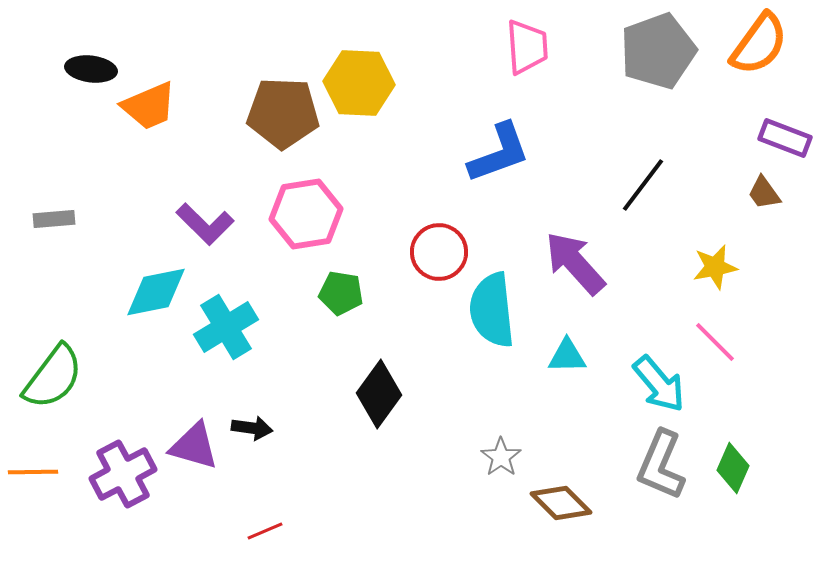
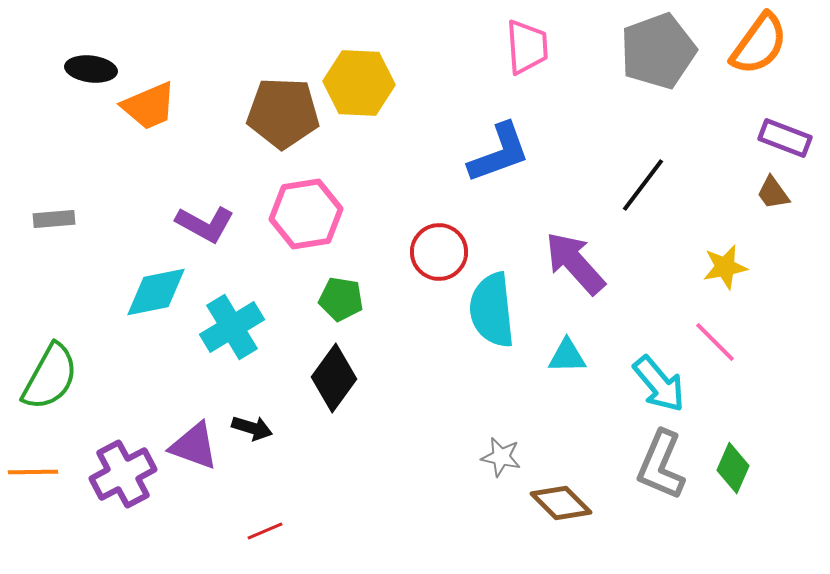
brown trapezoid: moved 9 px right
purple L-shape: rotated 16 degrees counterclockwise
yellow star: moved 10 px right
green pentagon: moved 6 px down
cyan cross: moved 6 px right
green semicircle: moved 3 px left; rotated 8 degrees counterclockwise
black diamond: moved 45 px left, 16 px up
black arrow: rotated 9 degrees clockwise
purple triangle: rotated 4 degrees clockwise
gray star: rotated 24 degrees counterclockwise
